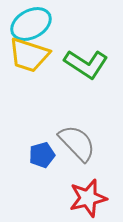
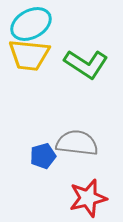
yellow trapezoid: rotated 12 degrees counterclockwise
gray semicircle: rotated 39 degrees counterclockwise
blue pentagon: moved 1 px right, 1 px down
